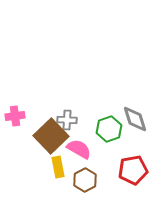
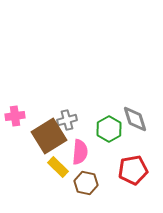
gray cross: rotated 18 degrees counterclockwise
green hexagon: rotated 10 degrees counterclockwise
brown square: moved 2 px left; rotated 12 degrees clockwise
pink semicircle: moved 1 px right, 3 px down; rotated 65 degrees clockwise
yellow rectangle: rotated 35 degrees counterclockwise
brown hexagon: moved 1 px right, 3 px down; rotated 20 degrees counterclockwise
